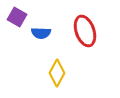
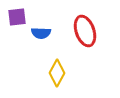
purple square: rotated 36 degrees counterclockwise
